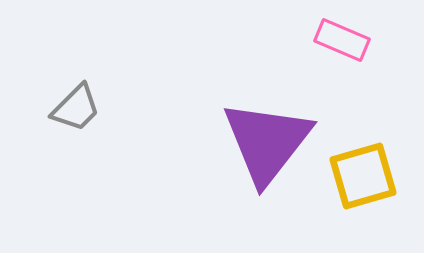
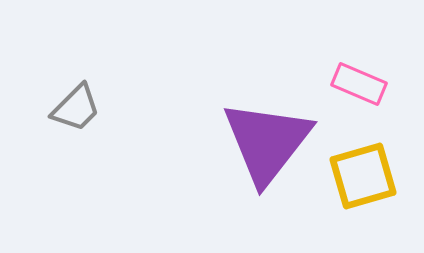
pink rectangle: moved 17 px right, 44 px down
